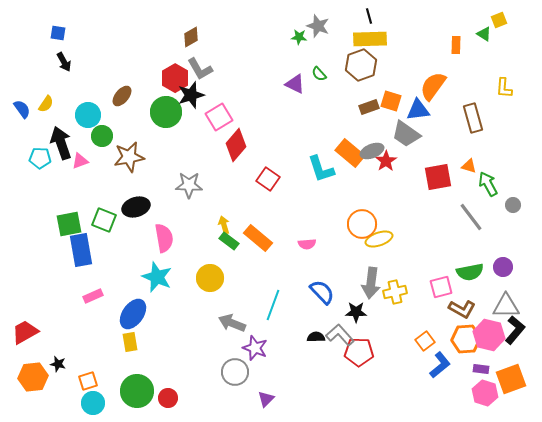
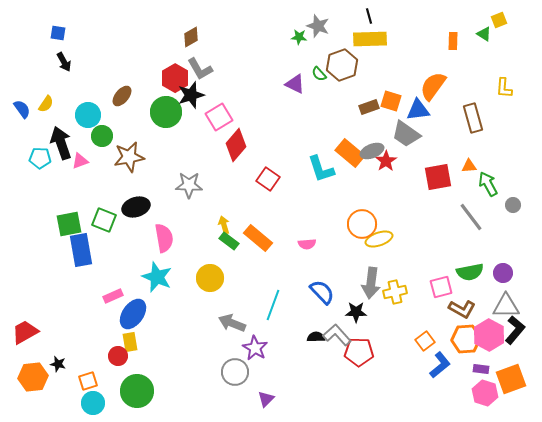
orange rectangle at (456, 45): moved 3 px left, 4 px up
brown hexagon at (361, 65): moved 19 px left
orange triangle at (469, 166): rotated 21 degrees counterclockwise
purple circle at (503, 267): moved 6 px down
pink rectangle at (93, 296): moved 20 px right
gray L-shape at (340, 335): moved 3 px left
pink hexagon at (489, 335): rotated 16 degrees clockwise
purple star at (255, 348): rotated 10 degrees clockwise
red circle at (168, 398): moved 50 px left, 42 px up
